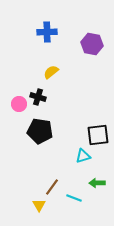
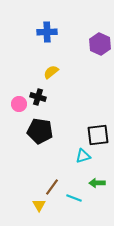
purple hexagon: moved 8 px right; rotated 15 degrees clockwise
